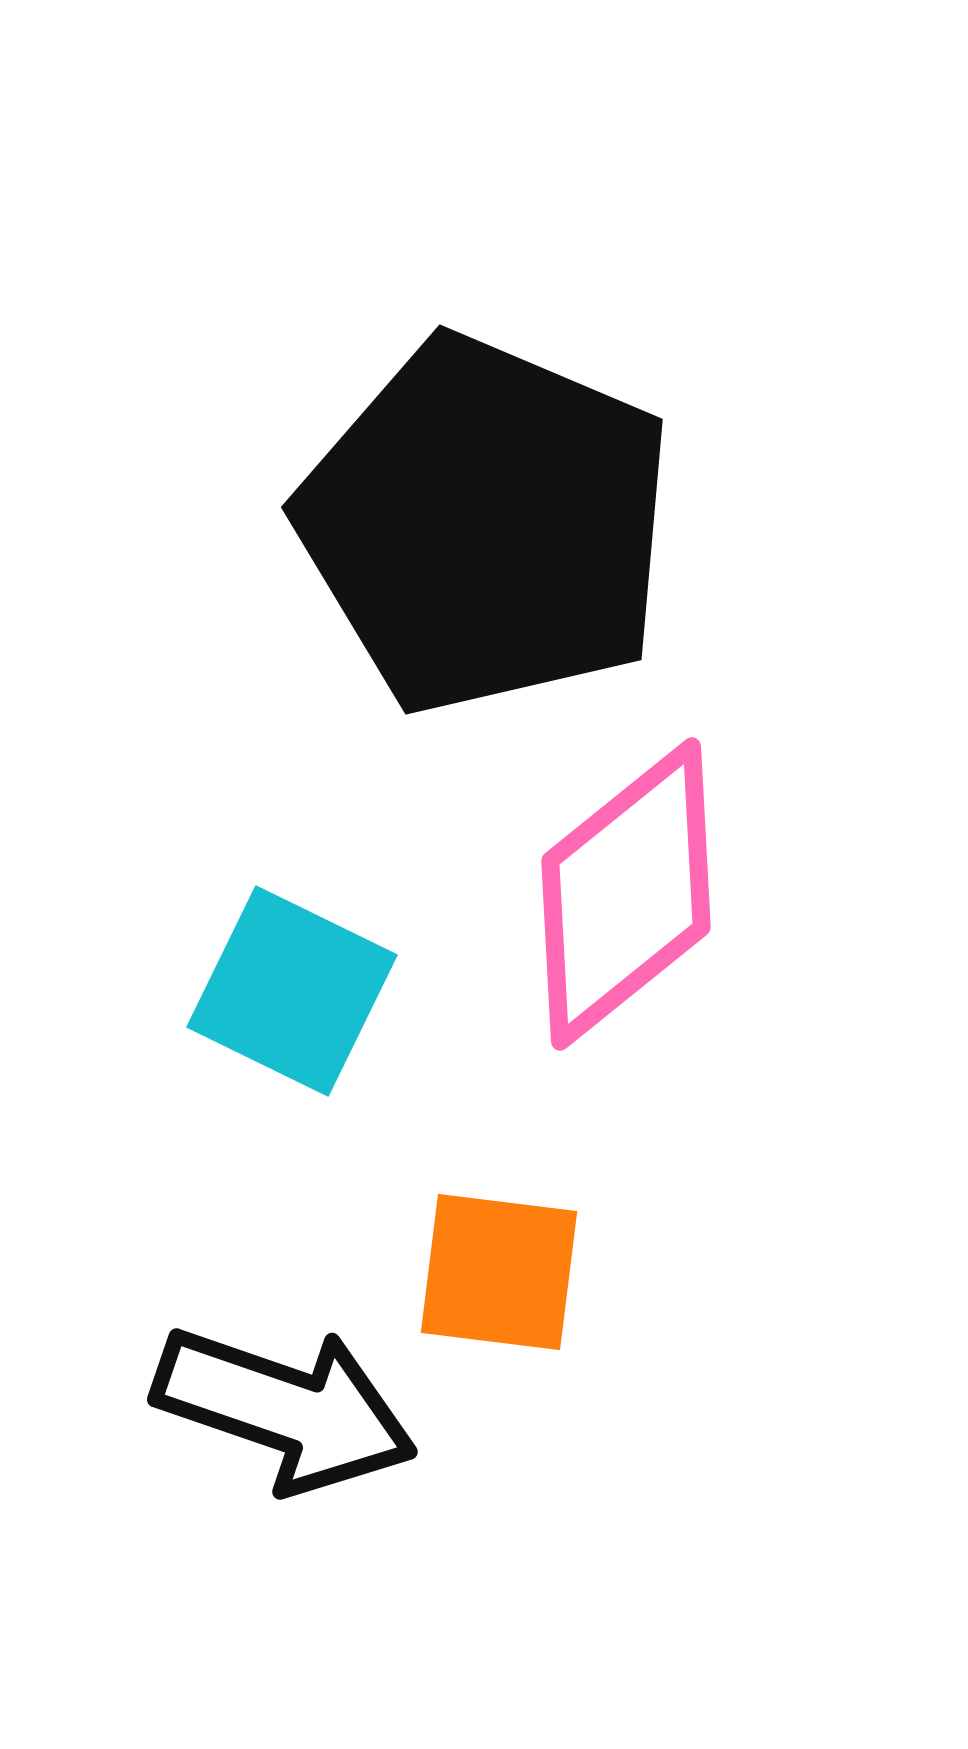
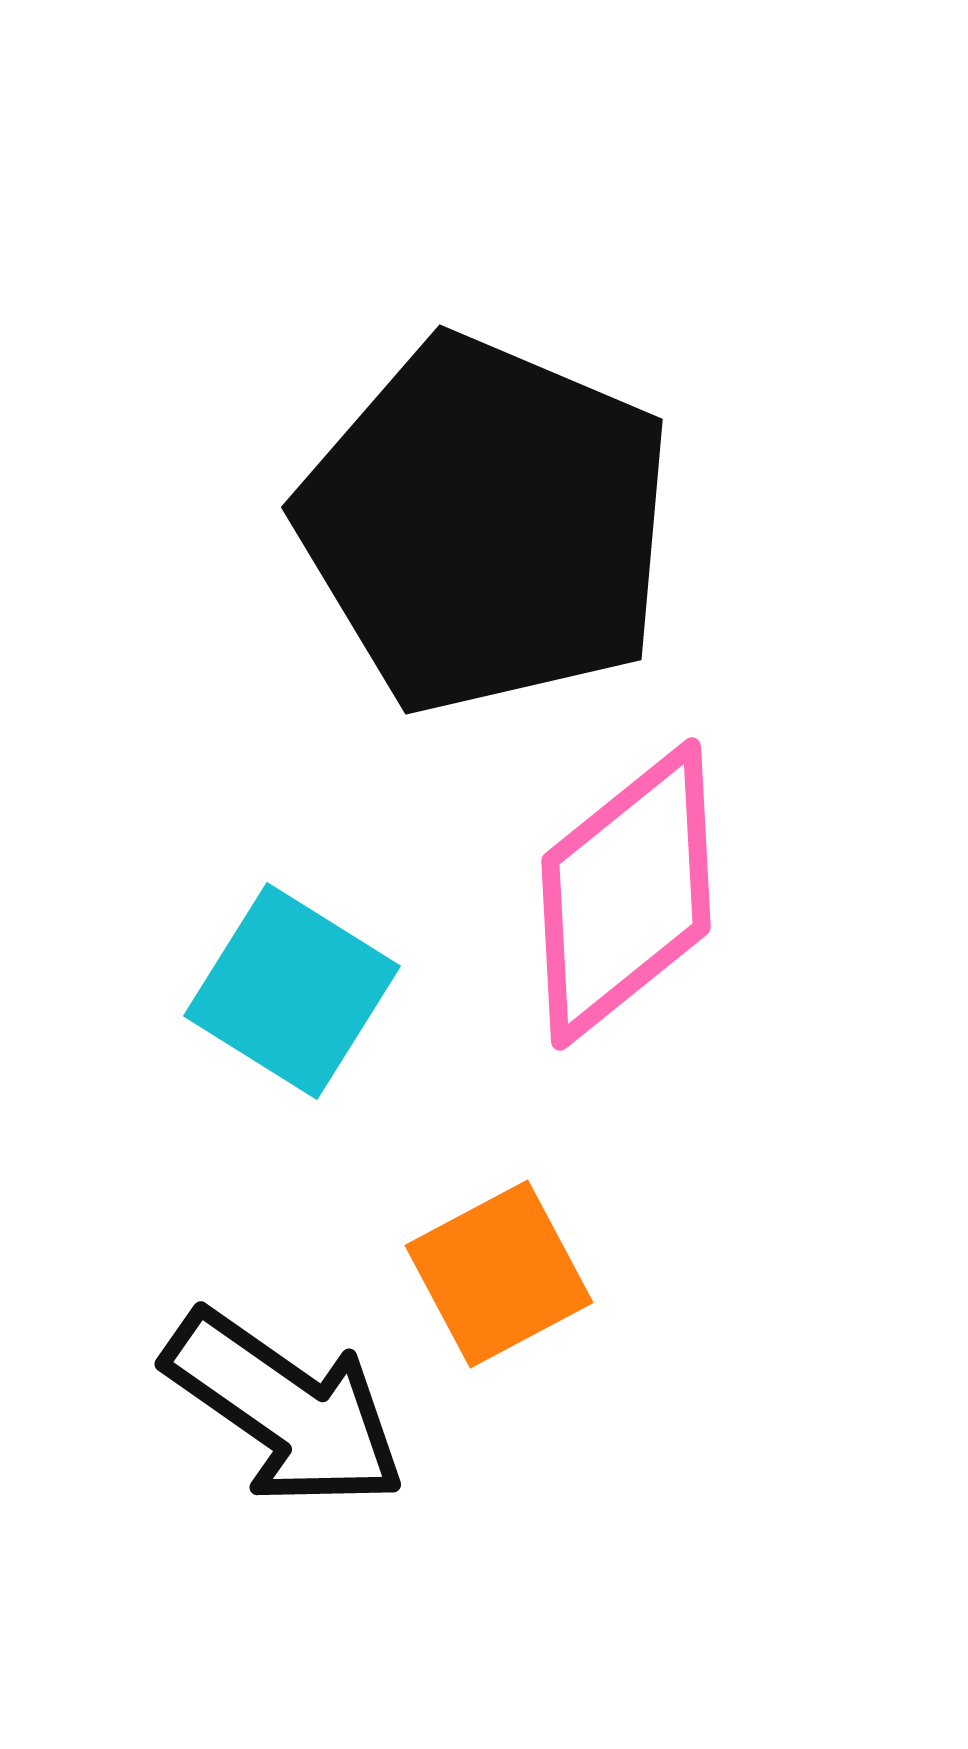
cyan square: rotated 6 degrees clockwise
orange square: moved 2 px down; rotated 35 degrees counterclockwise
black arrow: rotated 16 degrees clockwise
